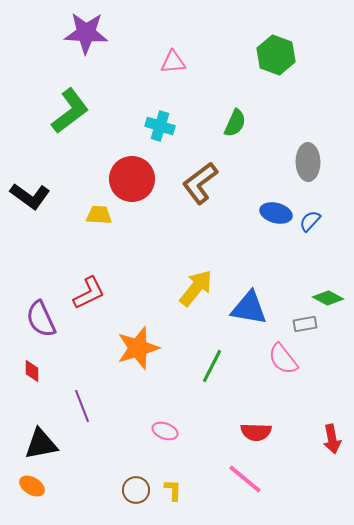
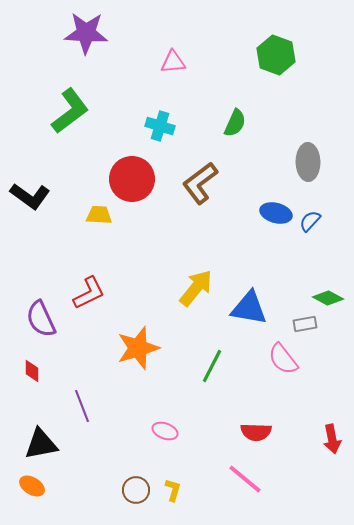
yellow L-shape: rotated 15 degrees clockwise
